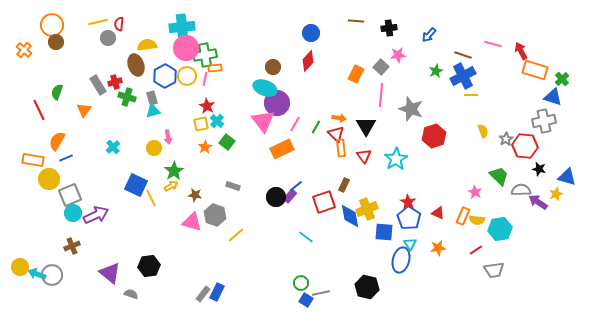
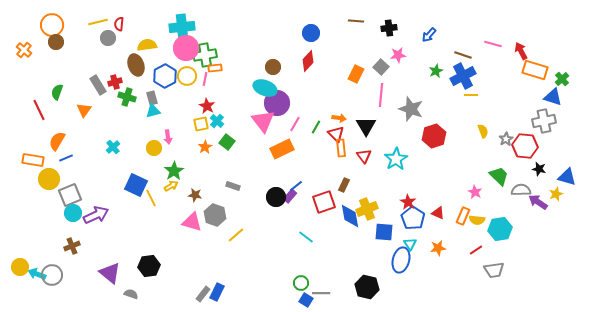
blue pentagon at (409, 218): moved 4 px right
gray line at (321, 293): rotated 12 degrees clockwise
